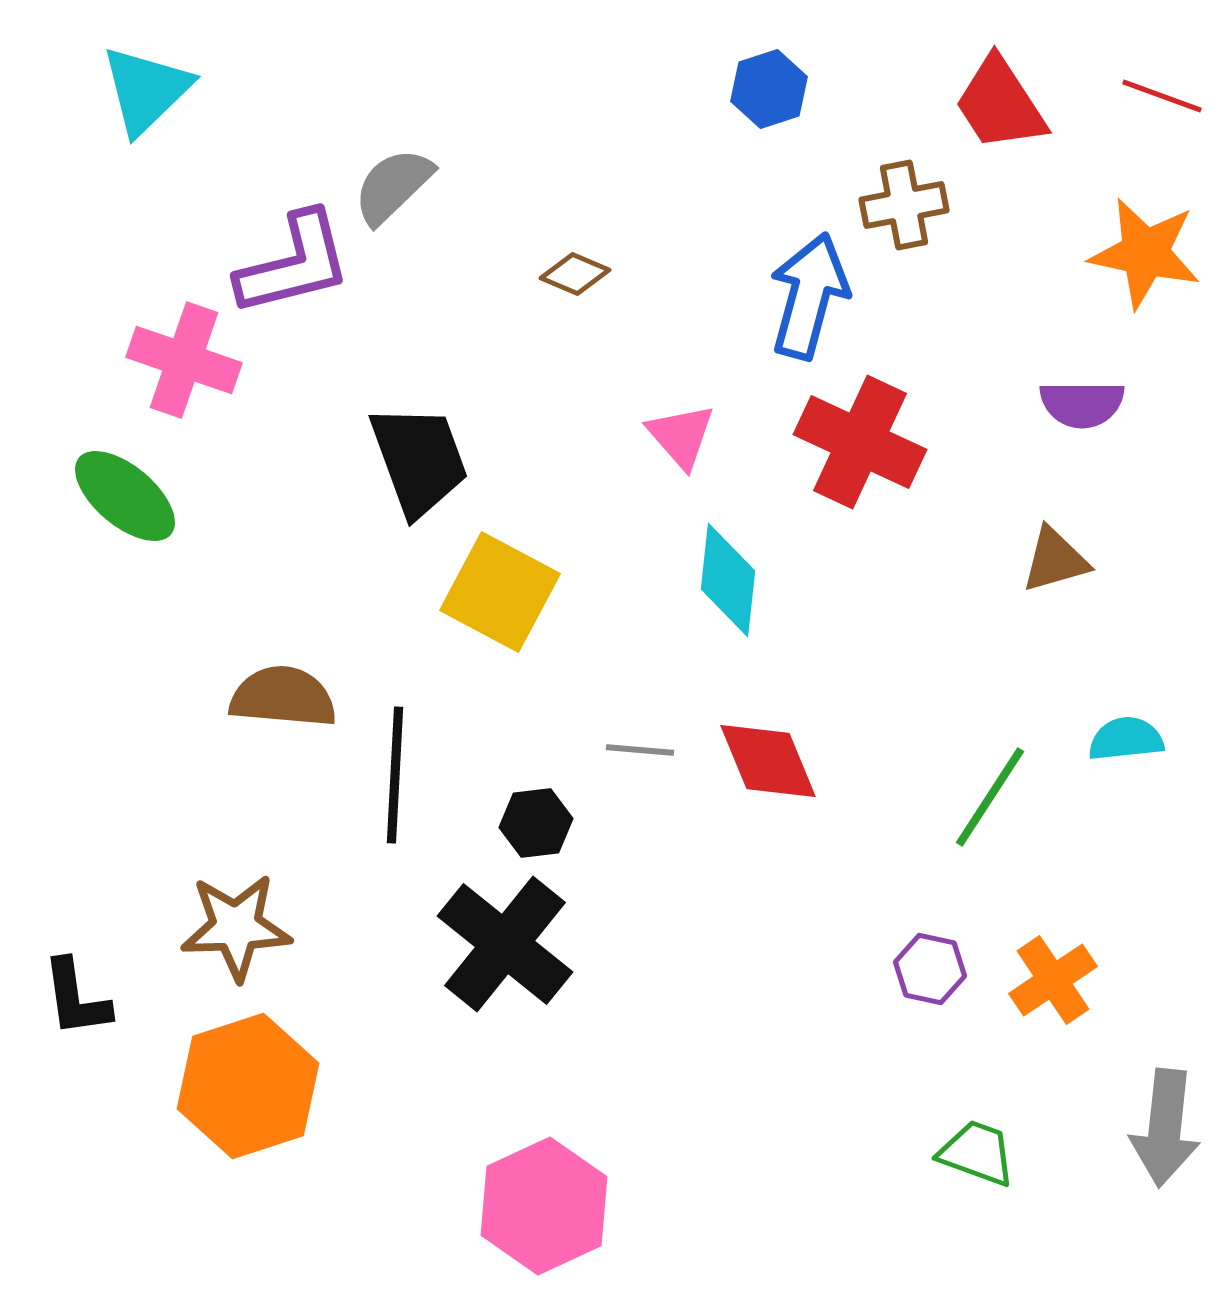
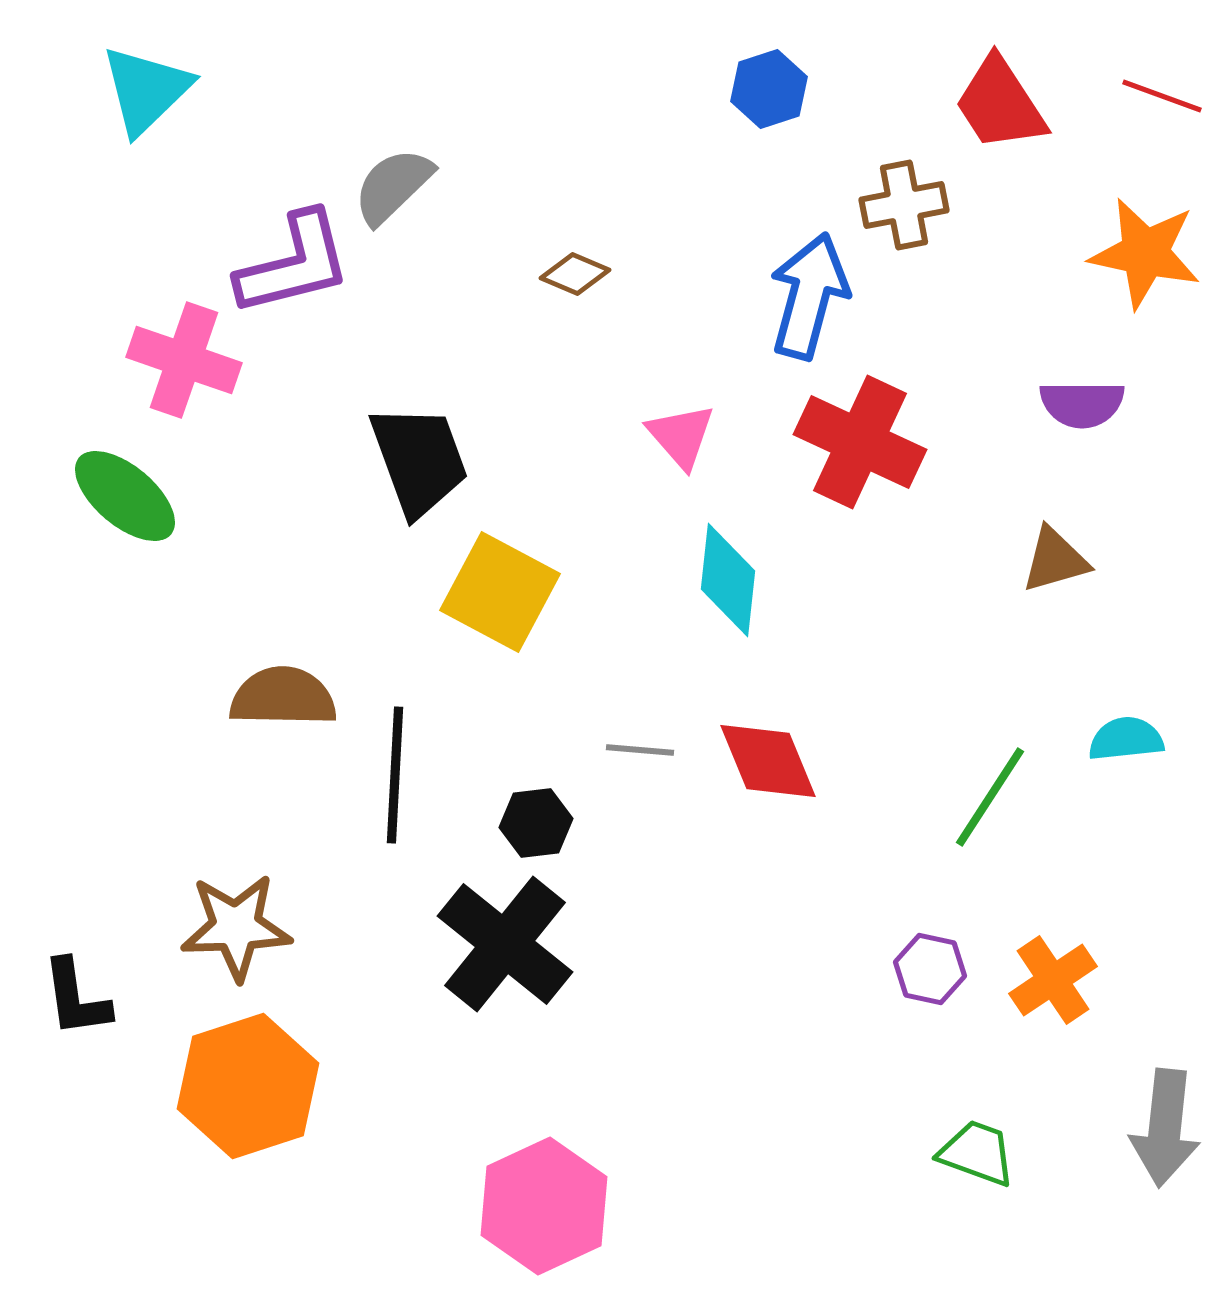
brown semicircle: rotated 4 degrees counterclockwise
